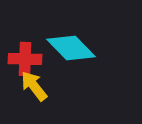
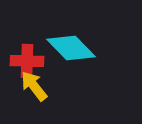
red cross: moved 2 px right, 2 px down
